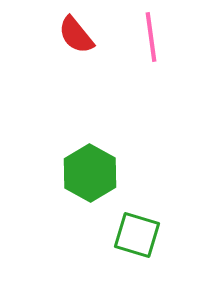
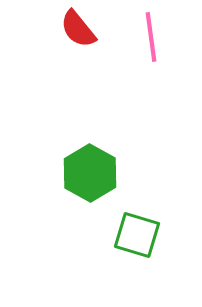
red semicircle: moved 2 px right, 6 px up
